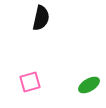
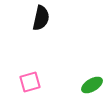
green ellipse: moved 3 px right
